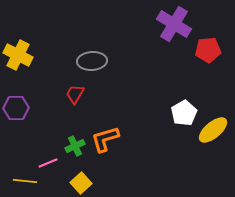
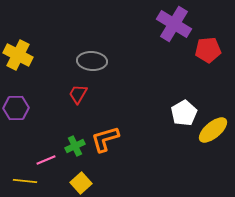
gray ellipse: rotated 8 degrees clockwise
red trapezoid: moved 3 px right
pink line: moved 2 px left, 3 px up
